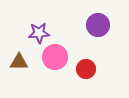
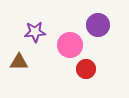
purple star: moved 4 px left, 1 px up
pink circle: moved 15 px right, 12 px up
